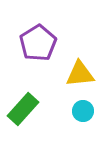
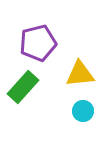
purple pentagon: rotated 18 degrees clockwise
green rectangle: moved 22 px up
